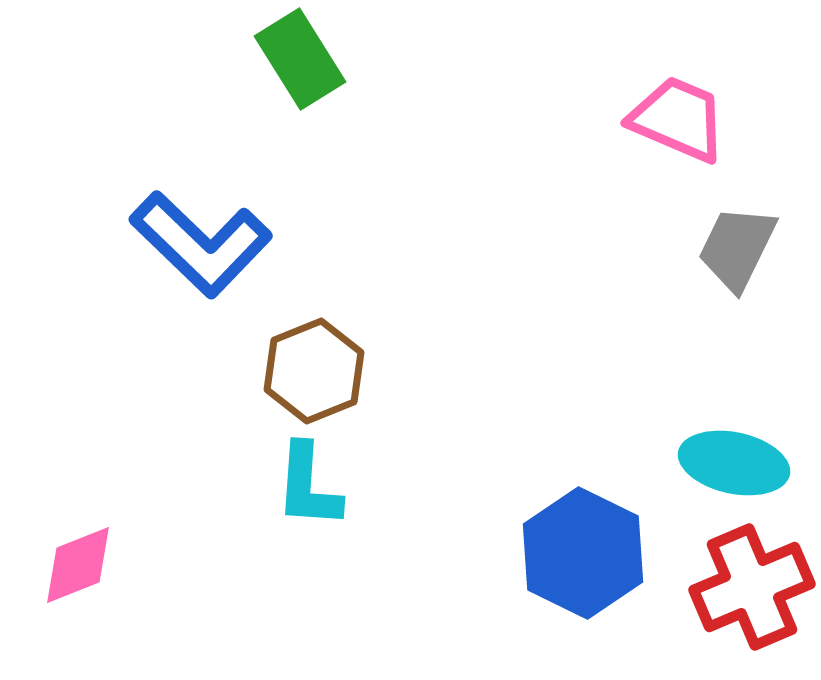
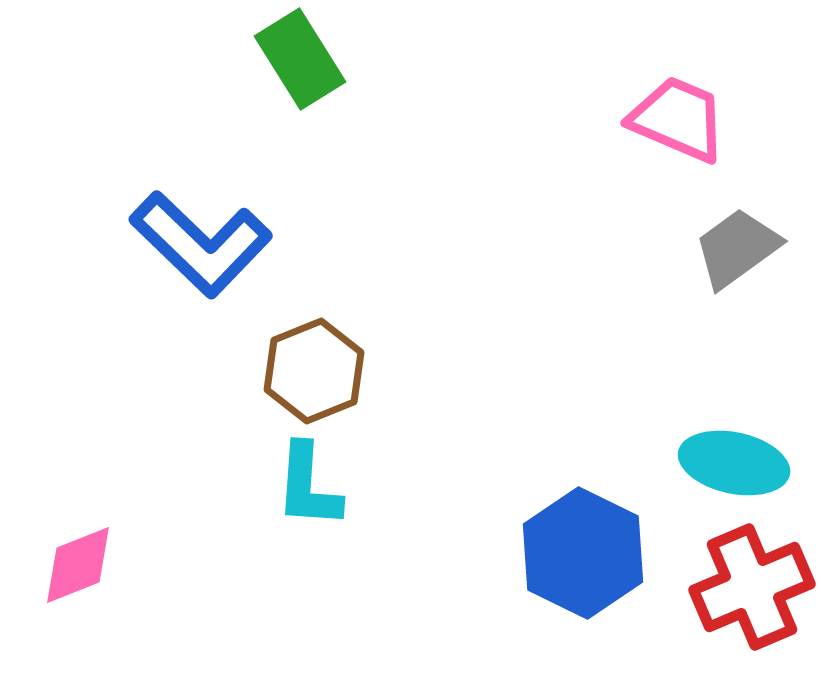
gray trapezoid: rotated 28 degrees clockwise
